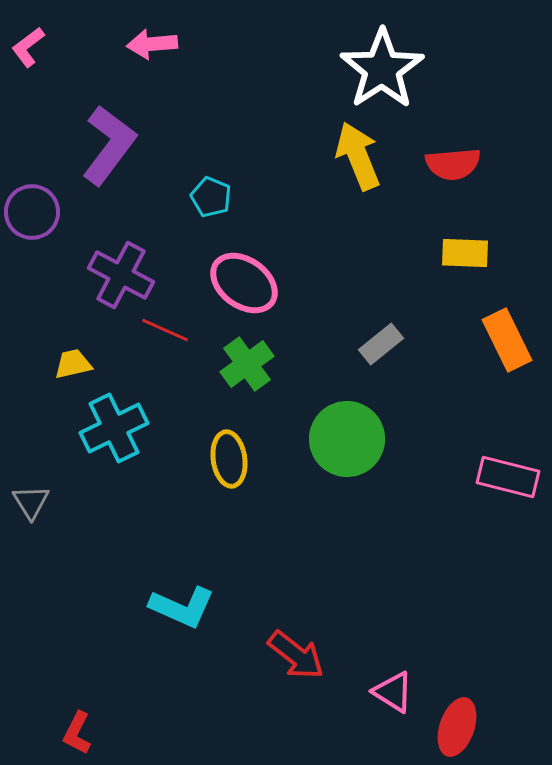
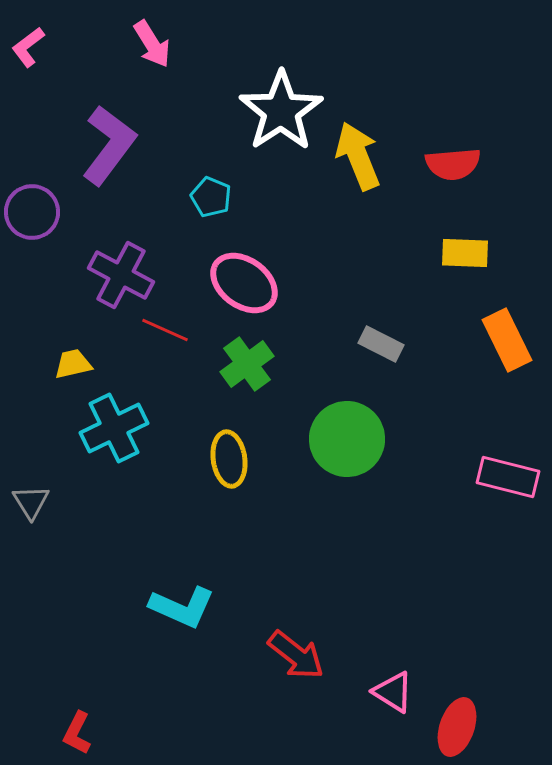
pink arrow: rotated 117 degrees counterclockwise
white star: moved 101 px left, 42 px down
gray rectangle: rotated 66 degrees clockwise
